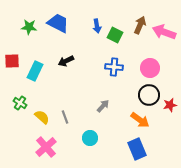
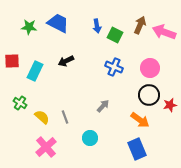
blue cross: rotated 18 degrees clockwise
